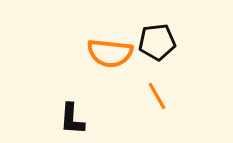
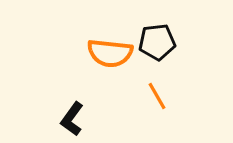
black L-shape: rotated 32 degrees clockwise
